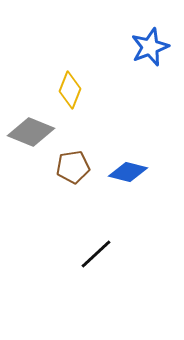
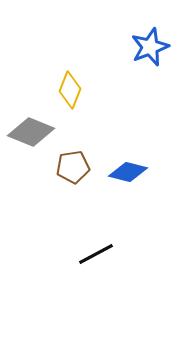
black line: rotated 15 degrees clockwise
